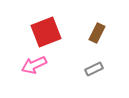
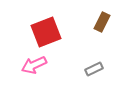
brown rectangle: moved 5 px right, 11 px up
